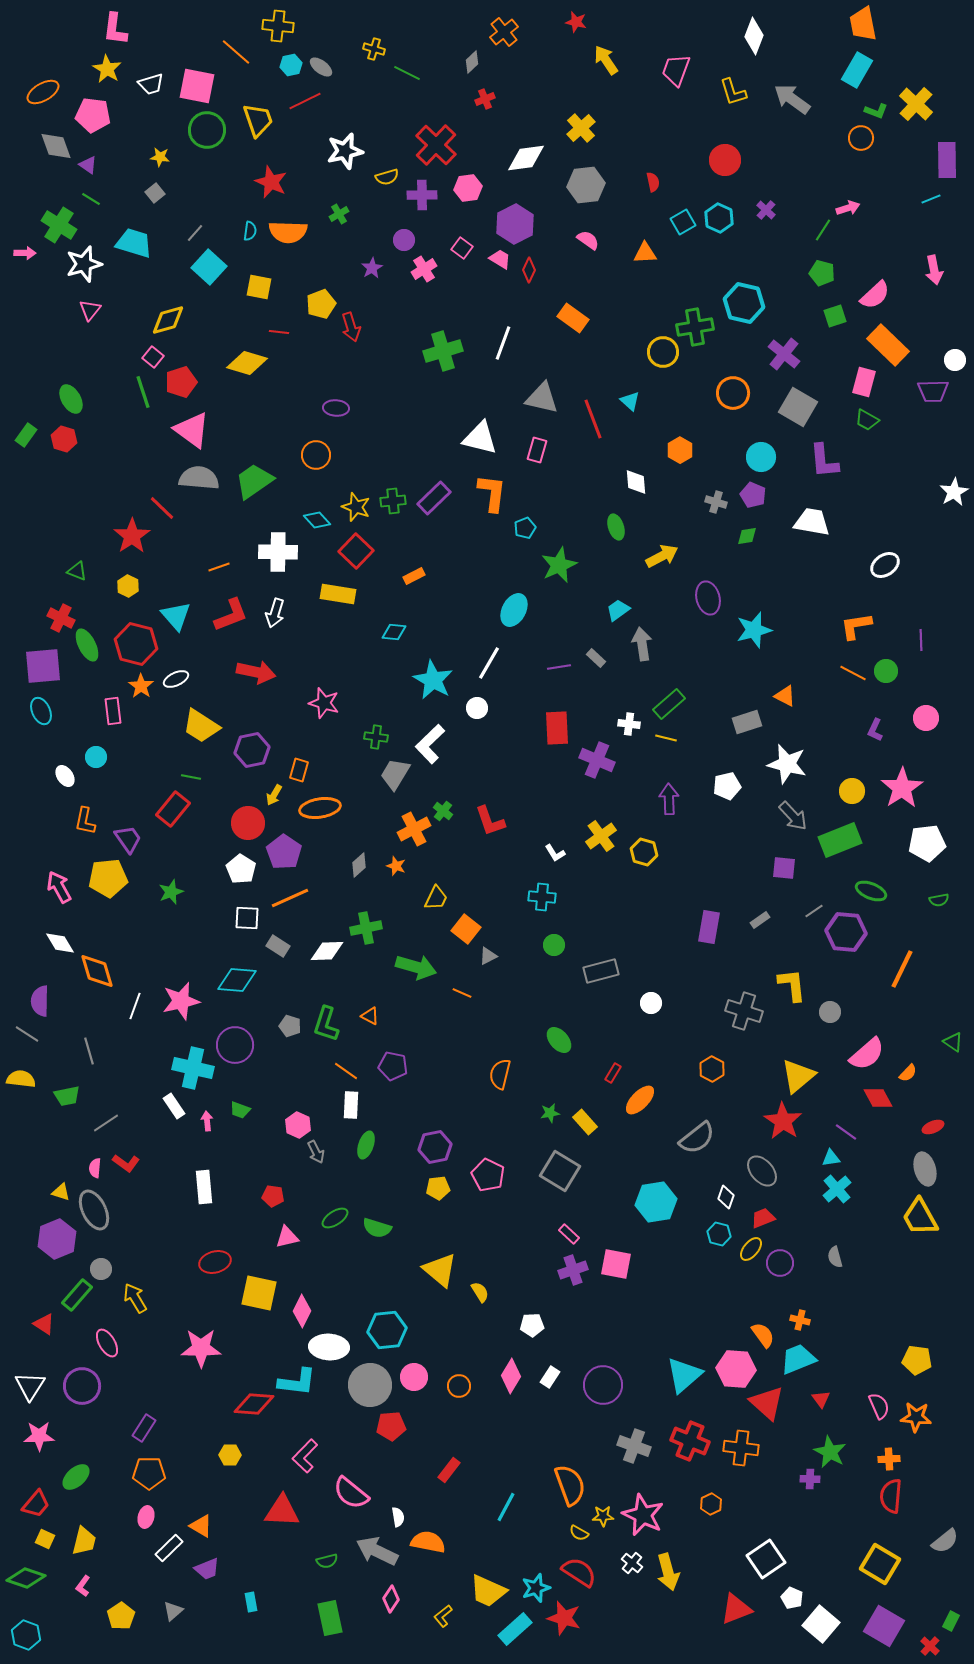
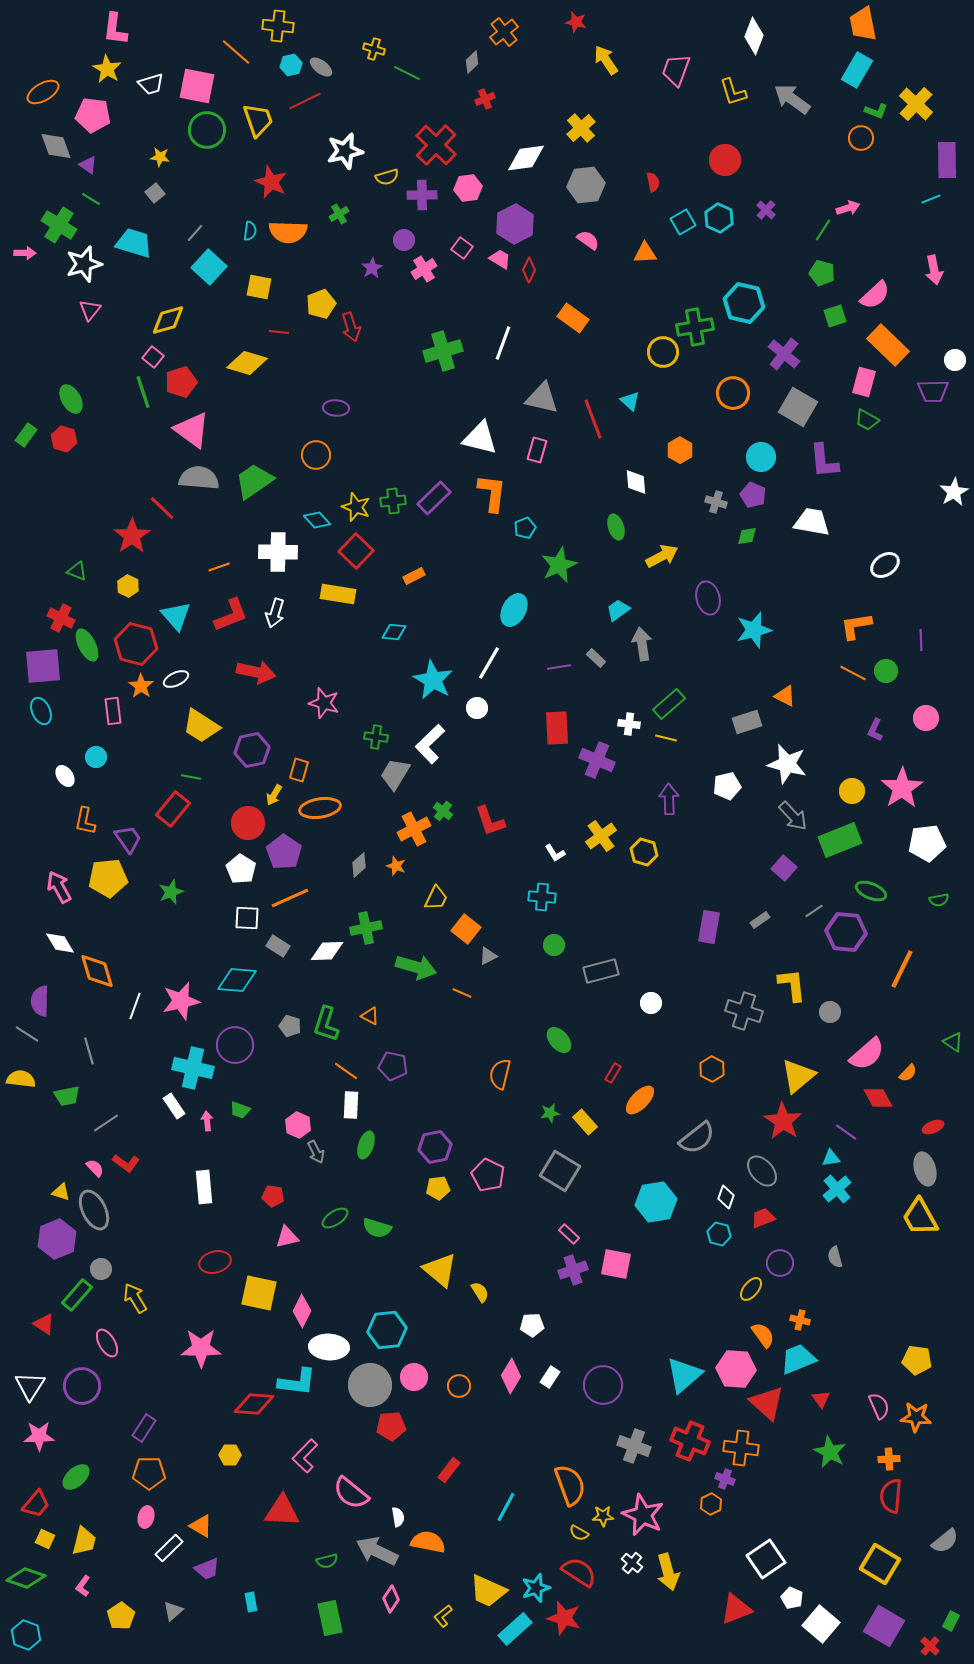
purple square at (784, 868): rotated 35 degrees clockwise
pink semicircle at (95, 1168): rotated 132 degrees clockwise
yellow ellipse at (751, 1249): moved 40 px down
purple cross at (810, 1479): moved 85 px left; rotated 18 degrees clockwise
